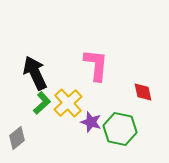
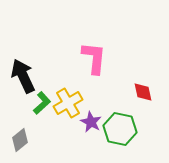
pink L-shape: moved 2 px left, 7 px up
black arrow: moved 12 px left, 3 px down
yellow cross: rotated 12 degrees clockwise
purple star: rotated 10 degrees clockwise
gray diamond: moved 3 px right, 2 px down
